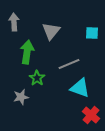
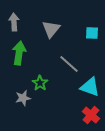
gray triangle: moved 2 px up
green arrow: moved 8 px left, 1 px down
gray line: rotated 65 degrees clockwise
green star: moved 3 px right, 5 px down
cyan triangle: moved 10 px right, 1 px up
gray star: moved 2 px right, 1 px down
